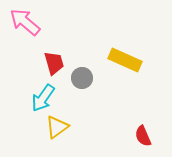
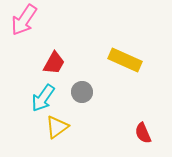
pink arrow: moved 1 px left, 2 px up; rotated 96 degrees counterclockwise
red trapezoid: rotated 45 degrees clockwise
gray circle: moved 14 px down
red semicircle: moved 3 px up
